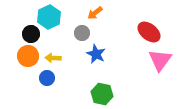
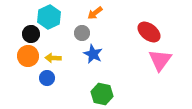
blue star: moved 3 px left
